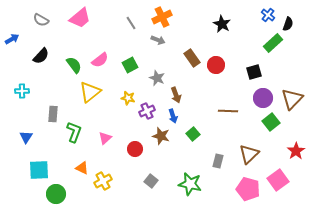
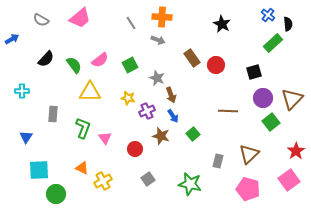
orange cross at (162, 17): rotated 30 degrees clockwise
black semicircle at (288, 24): rotated 24 degrees counterclockwise
black semicircle at (41, 56): moved 5 px right, 3 px down
yellow triangle at (90, 92): rotated 40 degrees clockwise
brown arrow at (176, 95): moved 5 px left
blue arrow at (173, 116): rotated 16 degrees counterclockwise
green L-shape at (74, 132): moved 9 px right, 4 px up
pink triangle at (105, 138): rotated 24 degrees counterclockwise
pink square at (278, 180): moved 11 px right
gray square at (151, 181): moved 3 px left, 2 px up; rotated 16 degrees clockwise
